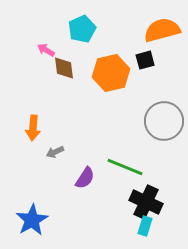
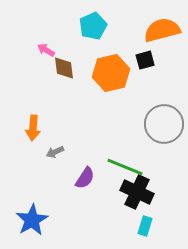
cyan pentagon: moved 11 px right, 3 px up
gray circle: moved 3 px down
black cross: moved 9 px left, 10 px up
